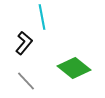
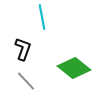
black L-shape: moved 1 px left, 6 px down; rotated 20 degrees counterclockwise
